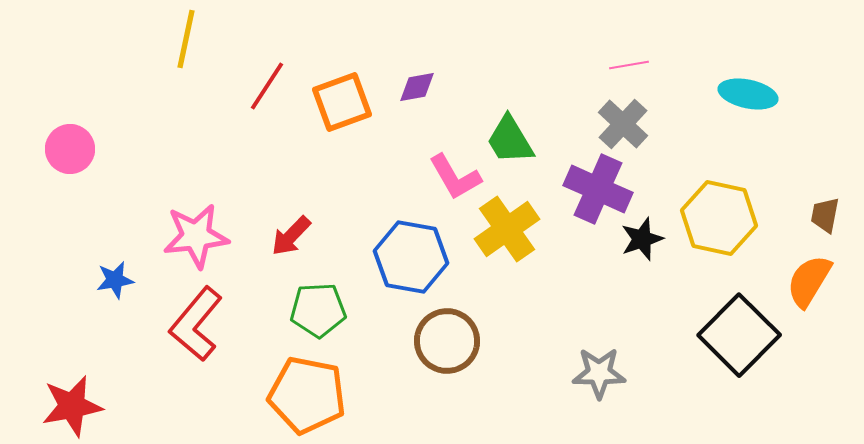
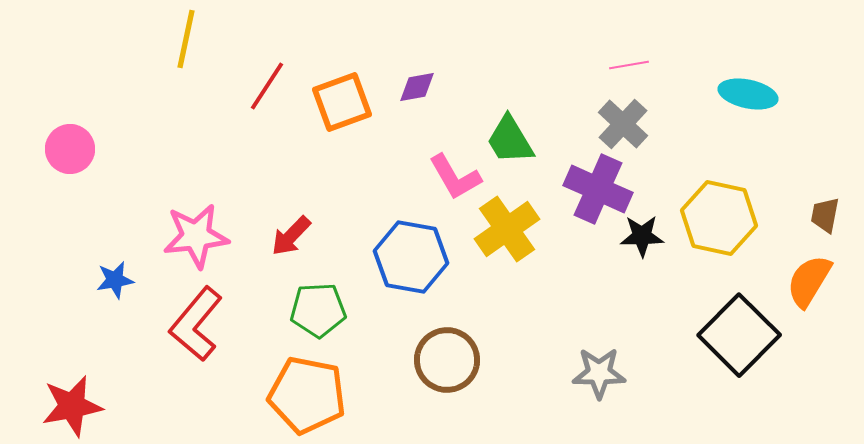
black star: moved 3 px up; rotated 18 degrees clockwise
brown circle: moved 19 px down
